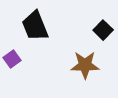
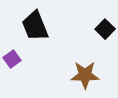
black square: moved 2 px right, 1 px up
brown star: moved 10 px down
